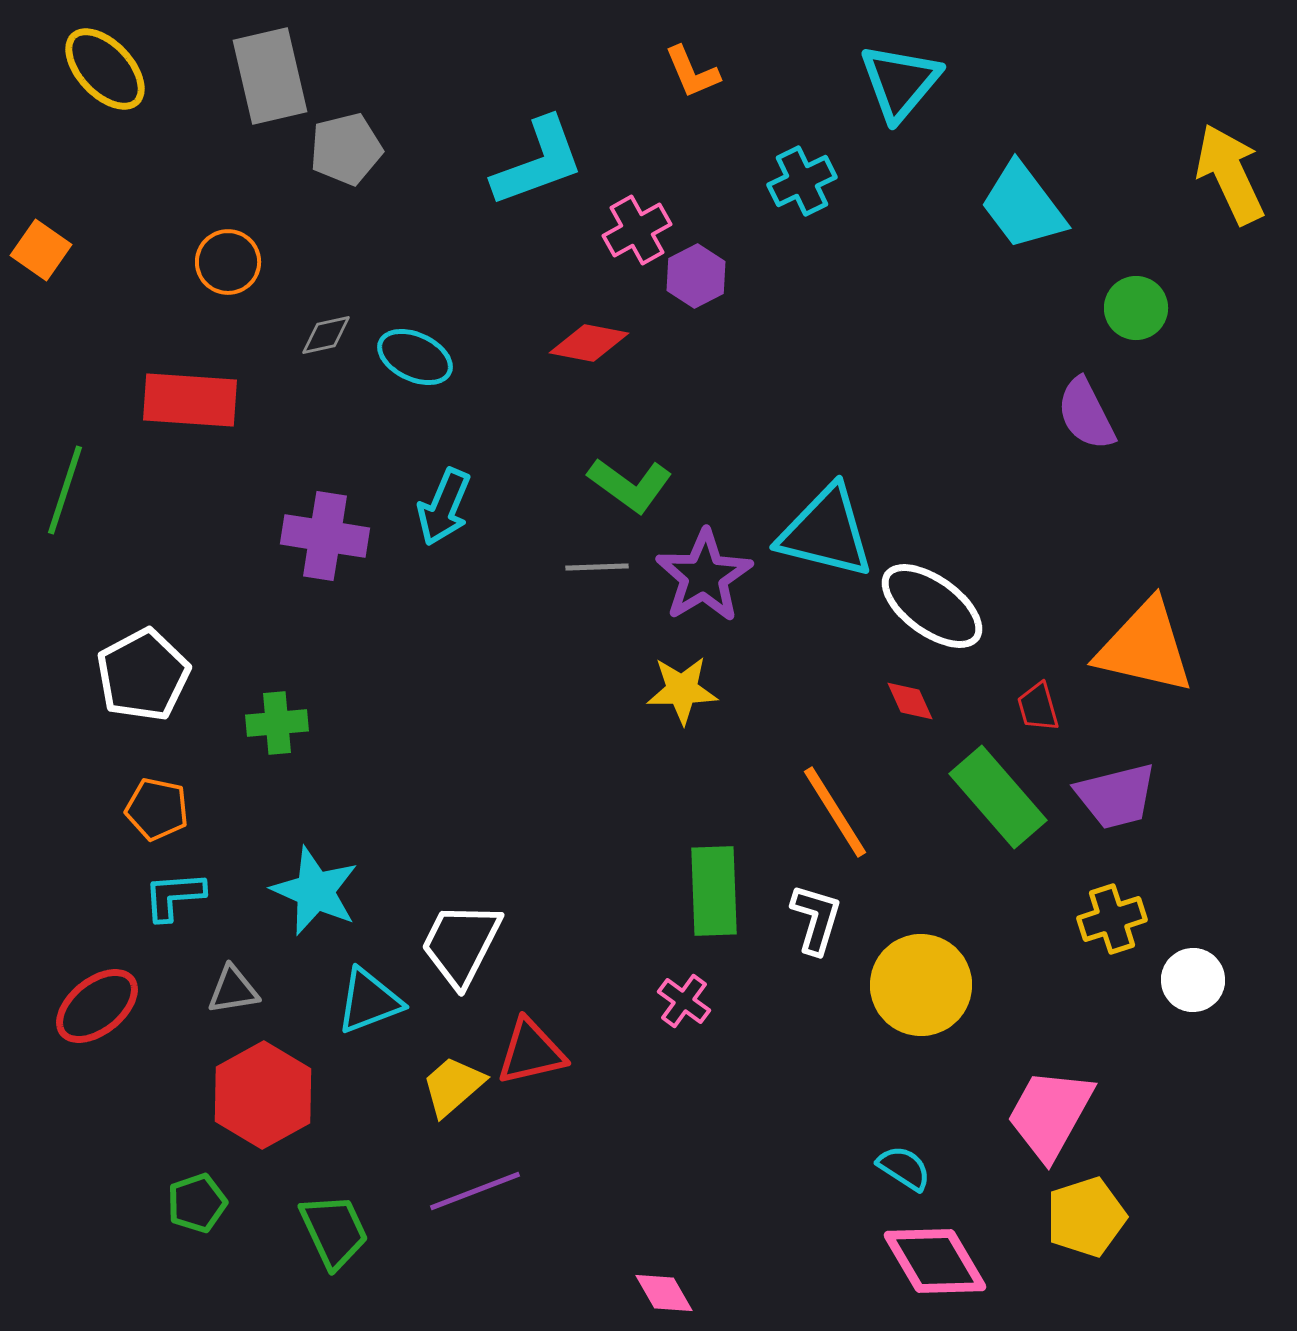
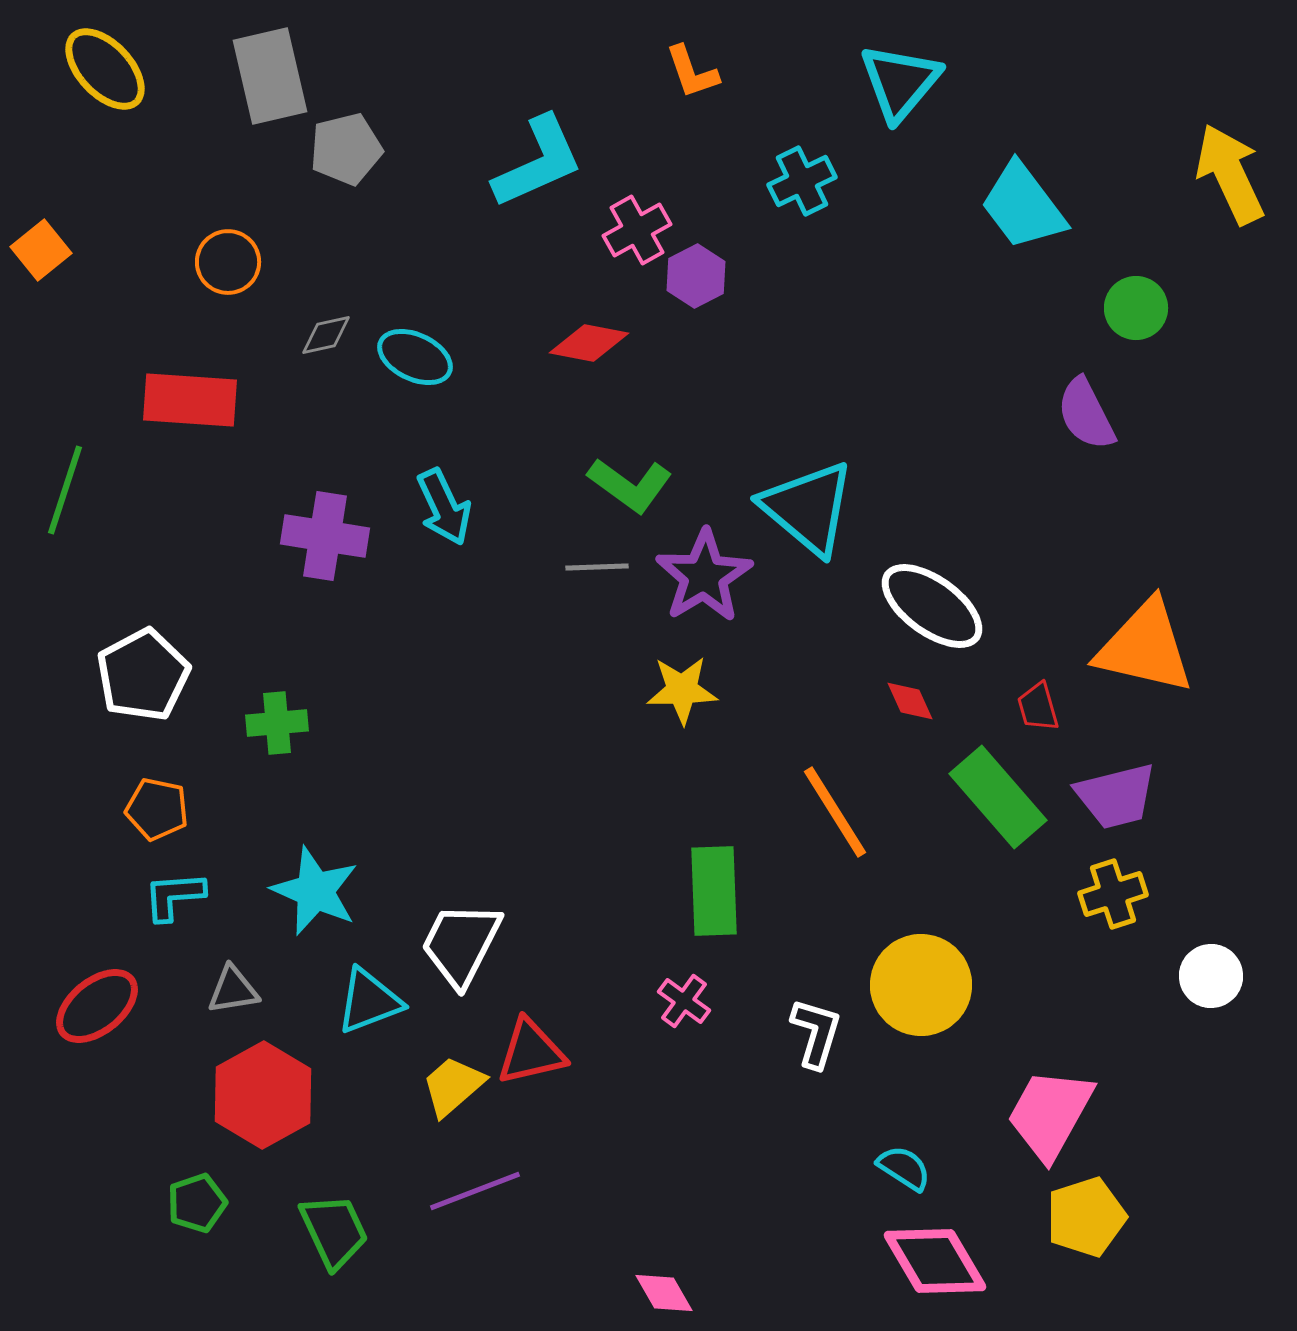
orange L-shape at (692, 72): rotated 4 degrees clockwise
cyan L-shape at (538, 162): rotated 4 degrees counterclockwise
orange square at (41, 250): rotated 16 degrees clockwise
cyan arrow at (444, 507): rotated 48 degrees counterclockwise
cyan triangle at (826, 532): moved 18 px left, 24 px up; rotated 26 degrees clockwise
white L-shape at (816, 919): moved 114 px down
yellow cross at (1112, 919): moved 1 px right, 25 px up
white circle at (1193, 980): moved 18 px right, 4 px up
